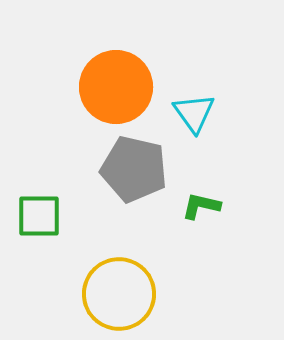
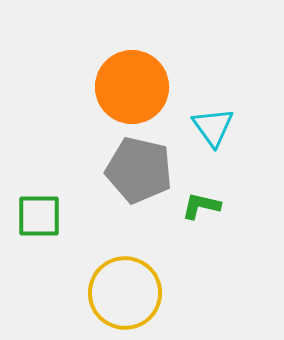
orange circle: moved 16 px right
cyan triangle: moved 19 px right, 14 px down
gray pentagon: moved 5 px right, 1 px down
yellow circle: moved 6 px right, 1 px up
